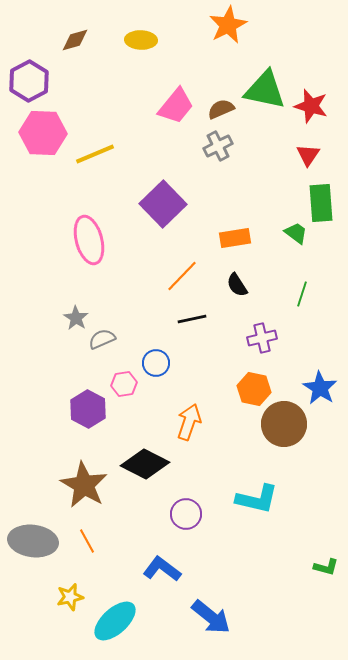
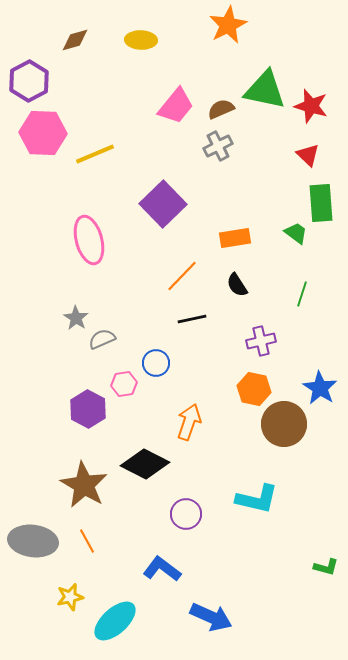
red triangle at (308, 155): rotated 20 degrees counterclockwise
purple cross at (262, 338): moved 1 px left, 3 px down
blue arrow at (211, 617): rotated 15 degrees counterclockwise
